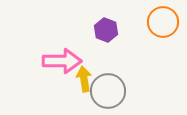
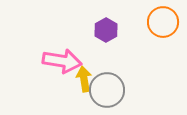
purple hexagon: rotated 10 degrees clockwise
pink arrow: rotated 9 degrees clockwise
gray circle: moved 1 px left, 1 px up
